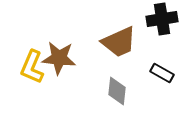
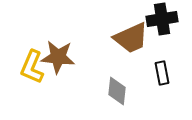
brown trapezoid: moved 12 px right, 4 px up
brown star: moved 1 px left, 1 px up
black rectangle: rotated 50 degrees clockwise
